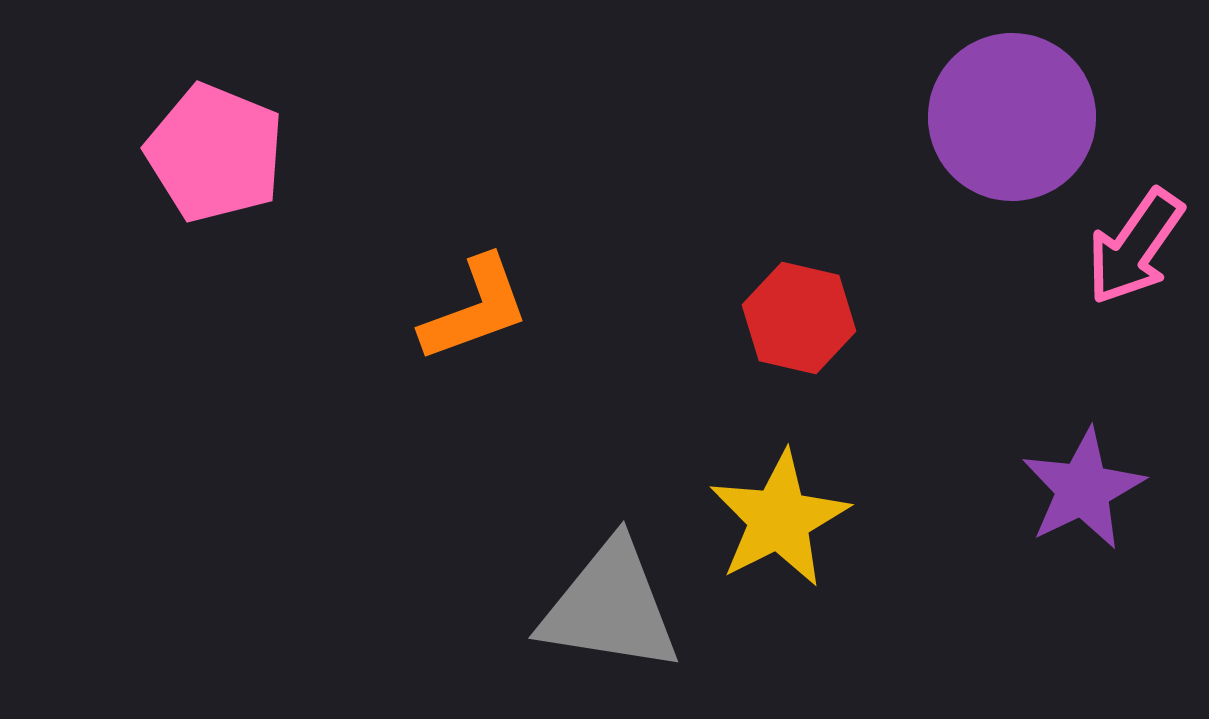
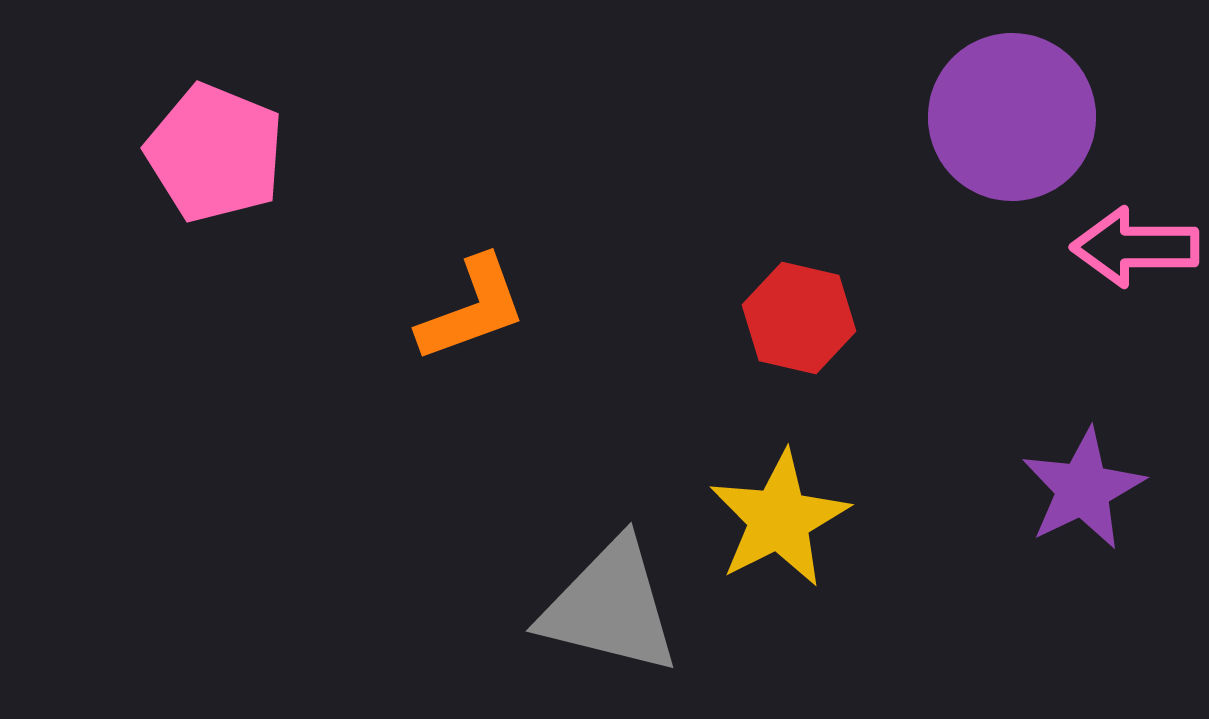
pink arrow: rotated 55 degrees clockwise
orange L-shape: moved 3 px left
gray triangle: rotated 5 degrees clockwise
